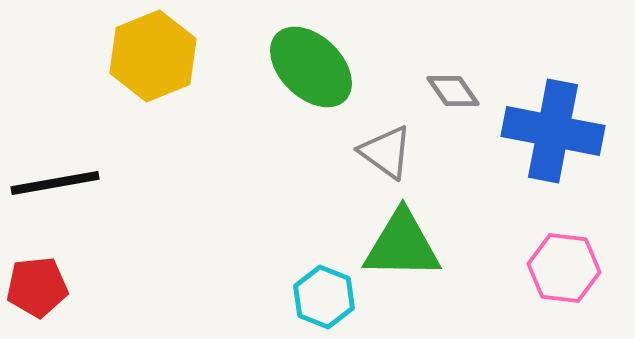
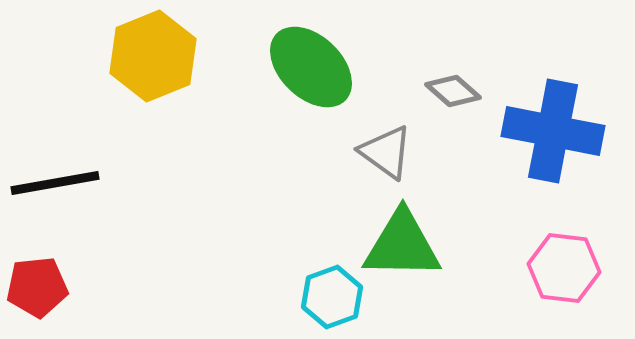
gray diamond: rotated 14 degrees counterclockwise
cyan hexagon: moved 8 px right; rotated 18 degrees clockwise
